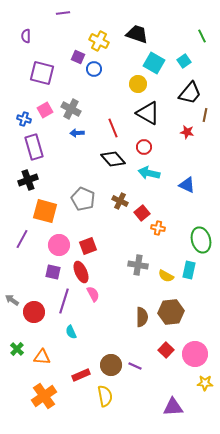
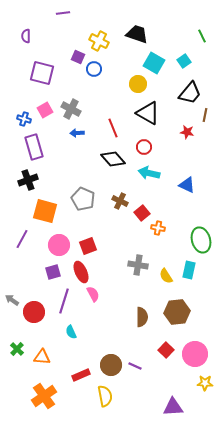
purple square at (53, 272): rotated 28 degrees counterclockwise
yellow semicircle at (166, 276): rotated 28 degrees clockwise
brown hexagon at (171, 312): moved 6 px right
